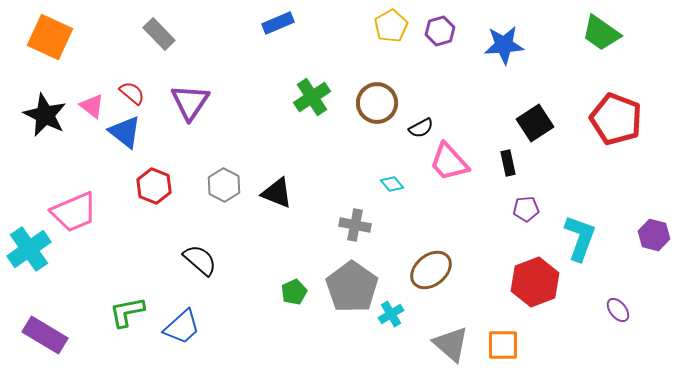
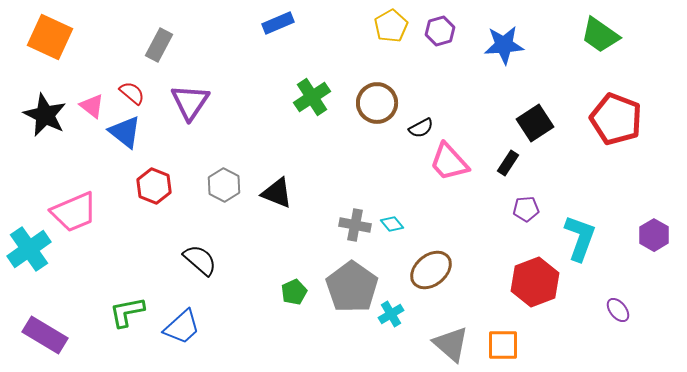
green trapezoid at (601, 33): moved 1 px left, 2 px down
gray rectangle at (159, 34): moved 11 px down; rotated 72 degrees clockwise
black rectangle at (508, 163): rotated 45 degrees clockwise
cyan diamond at (392, 184): moved 40 px down
purple hexagon at (654, 235): rotated 16 degrees clockwise
